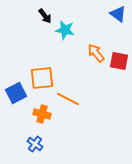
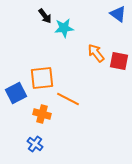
cyan star: moved 1 px left, 2 px up; rotated 18 degrees counterclockwise
